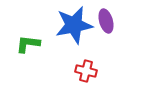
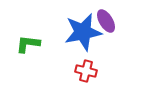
purple ellipse: rotated 15 degrees counterclockwise
blue star: moved 9 px right, 7 px down
